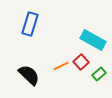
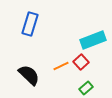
cyan rectangle: rotated 50 degrees counterclockwise
green rectangle: moved 13 px left, 14 px down
